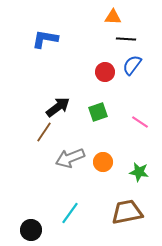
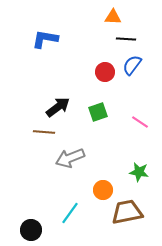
brown line: rotated 60 degrees clockwise
orange circle: moved 28 px down
